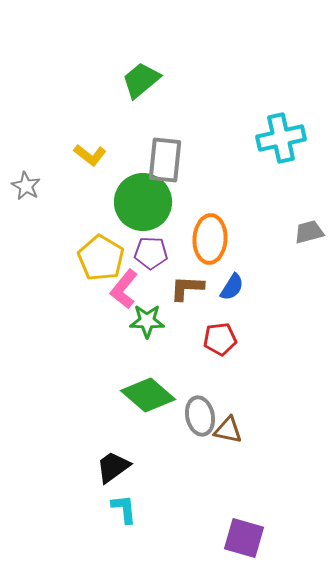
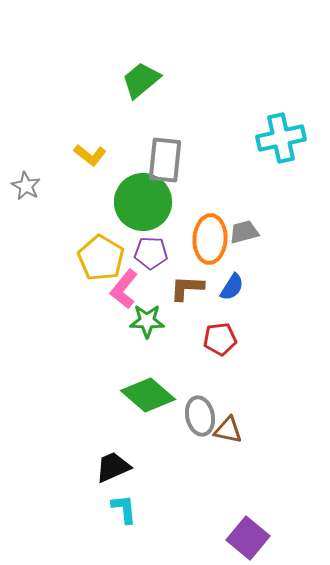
gray trapezoid: moved 65 px left
black trapezoid: rotated 12 degrees clockwise
purple square: moved 4 px right; rotated 24 degrees clockwise
